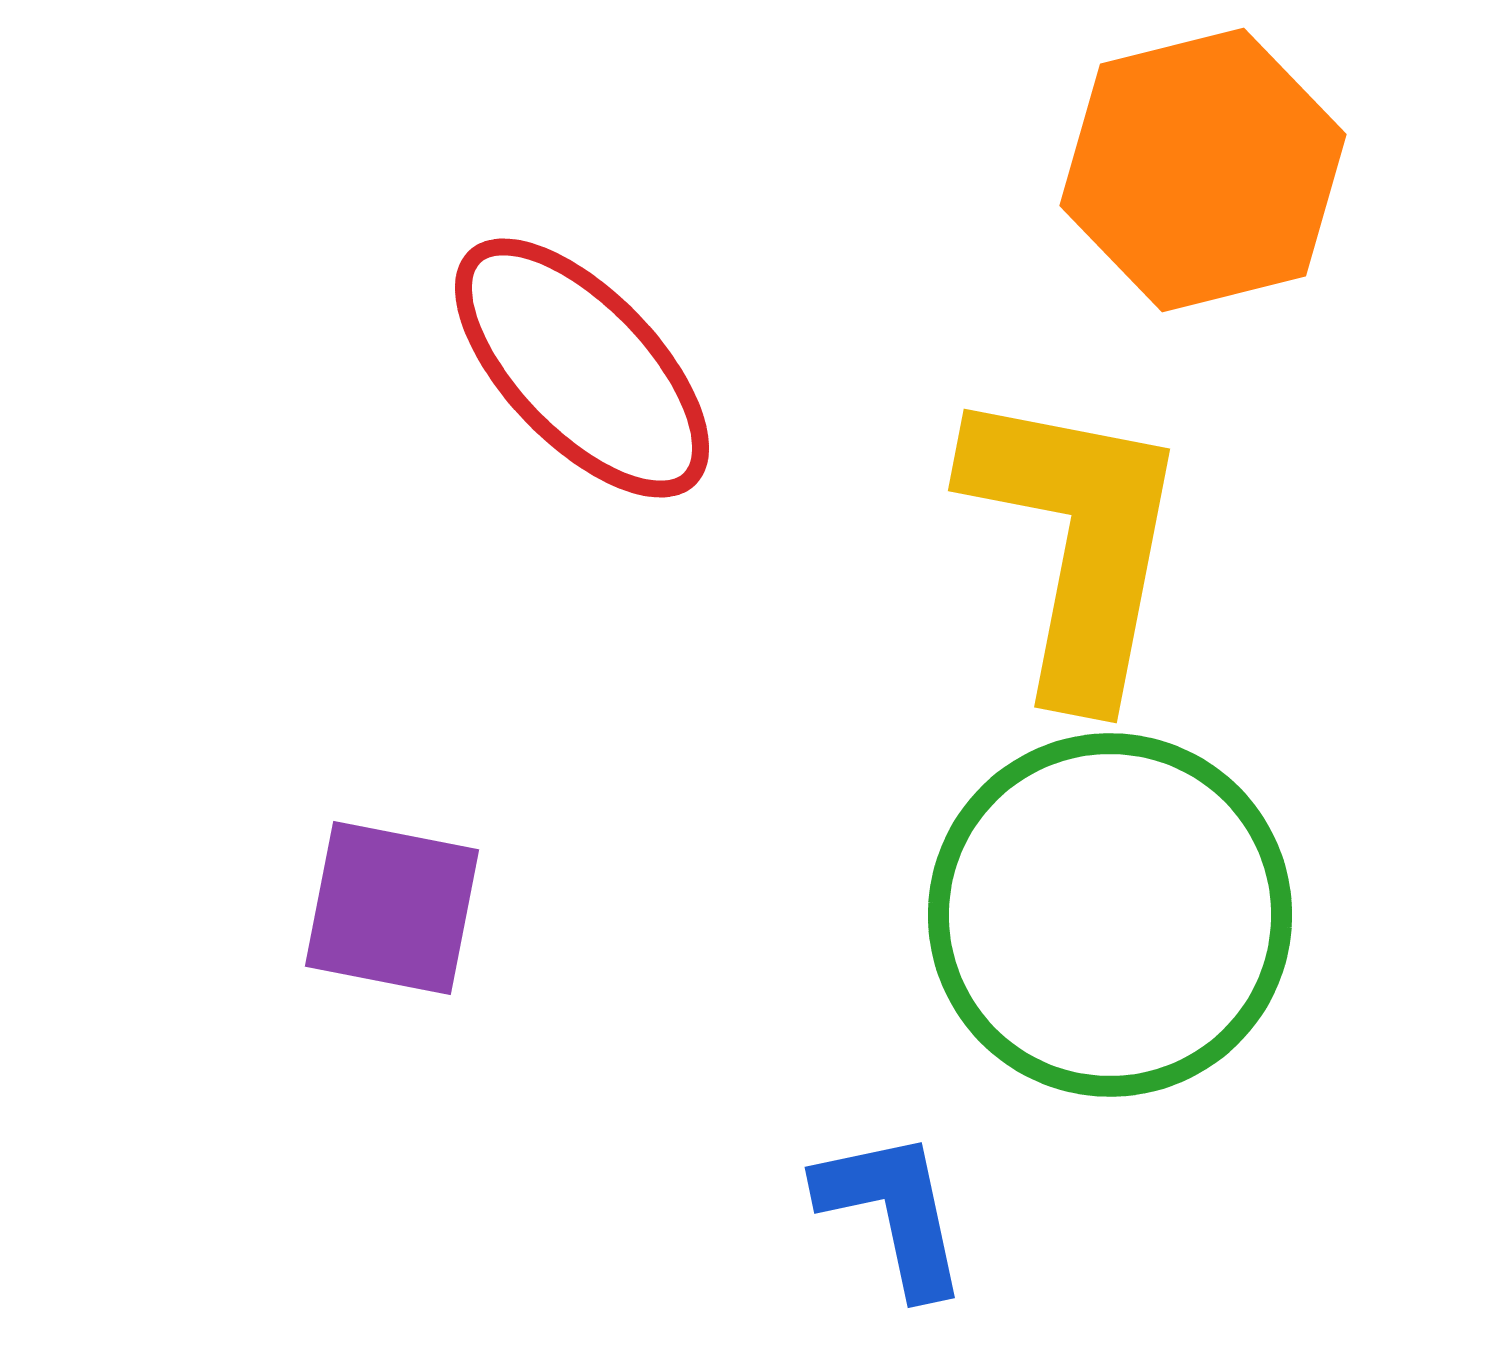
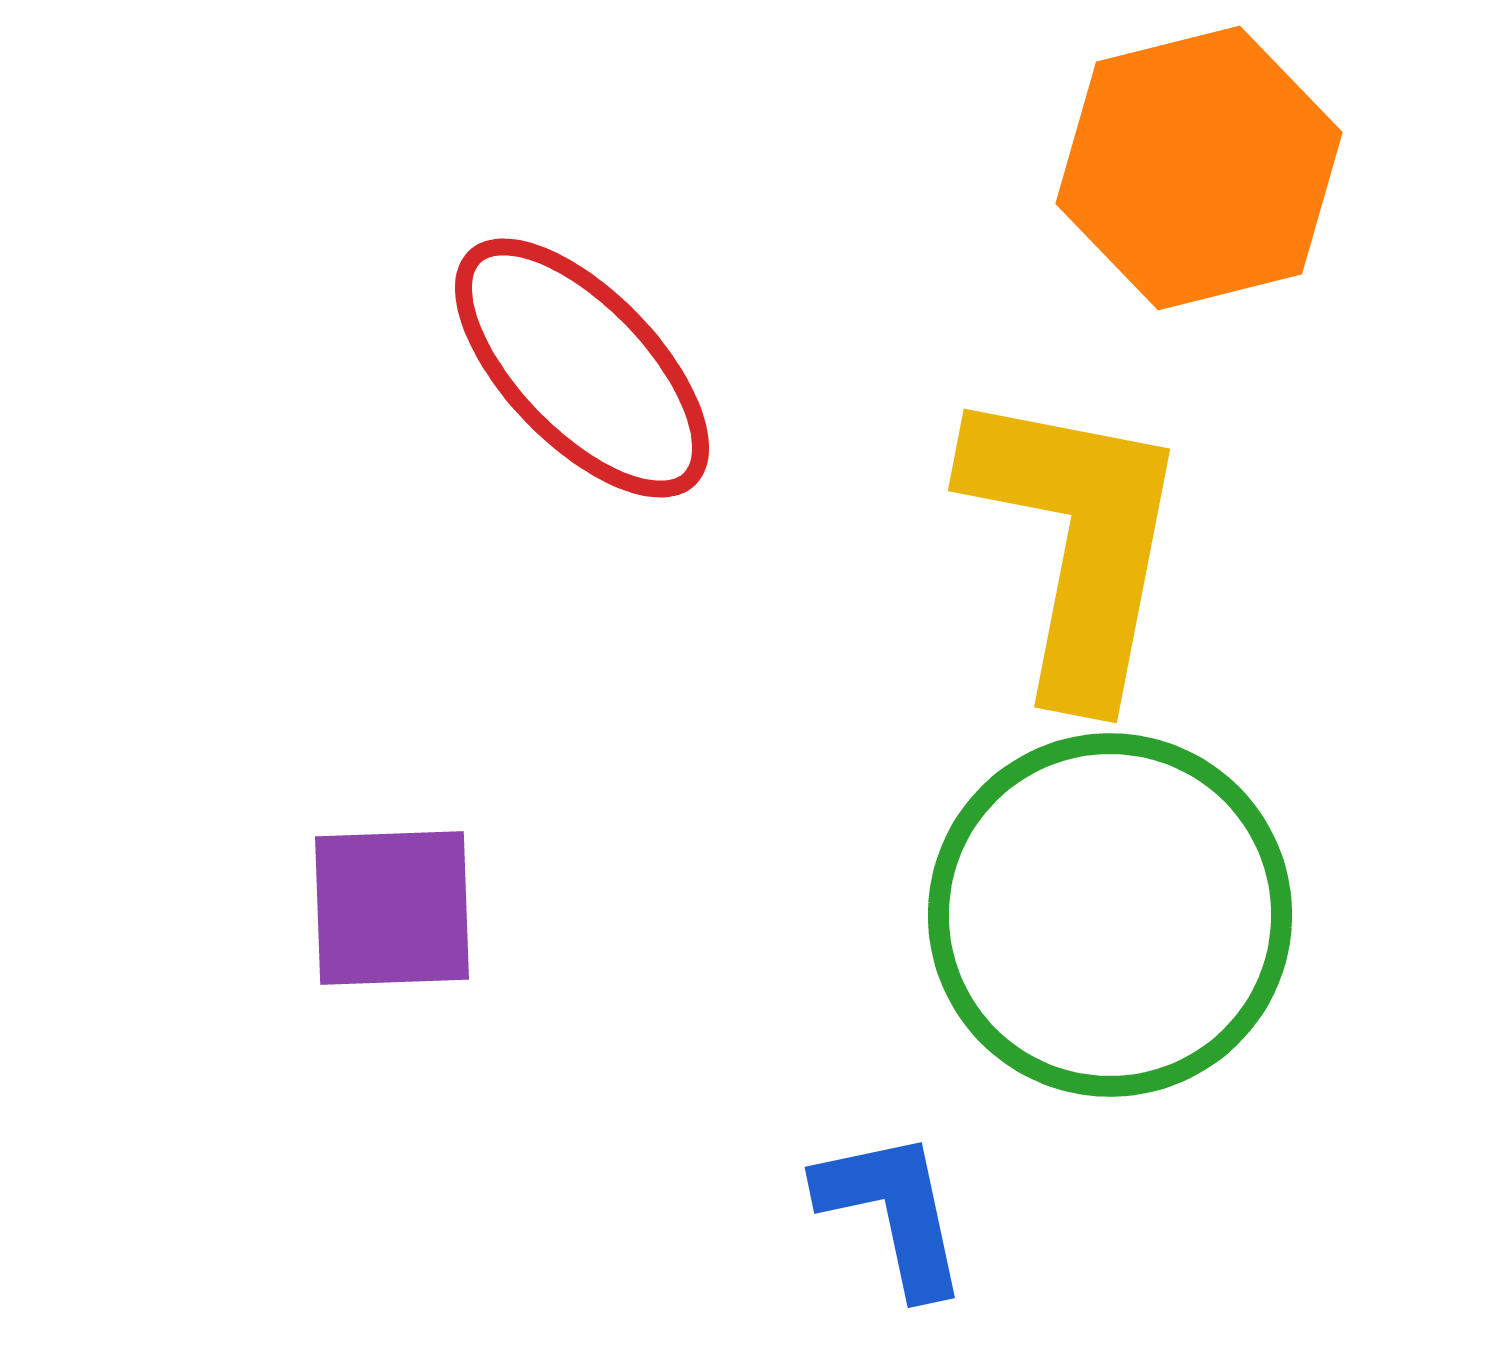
orange hexagon: moved 4 px left, 2 px up
purple square: rotated 13 degrees counterclockwise
